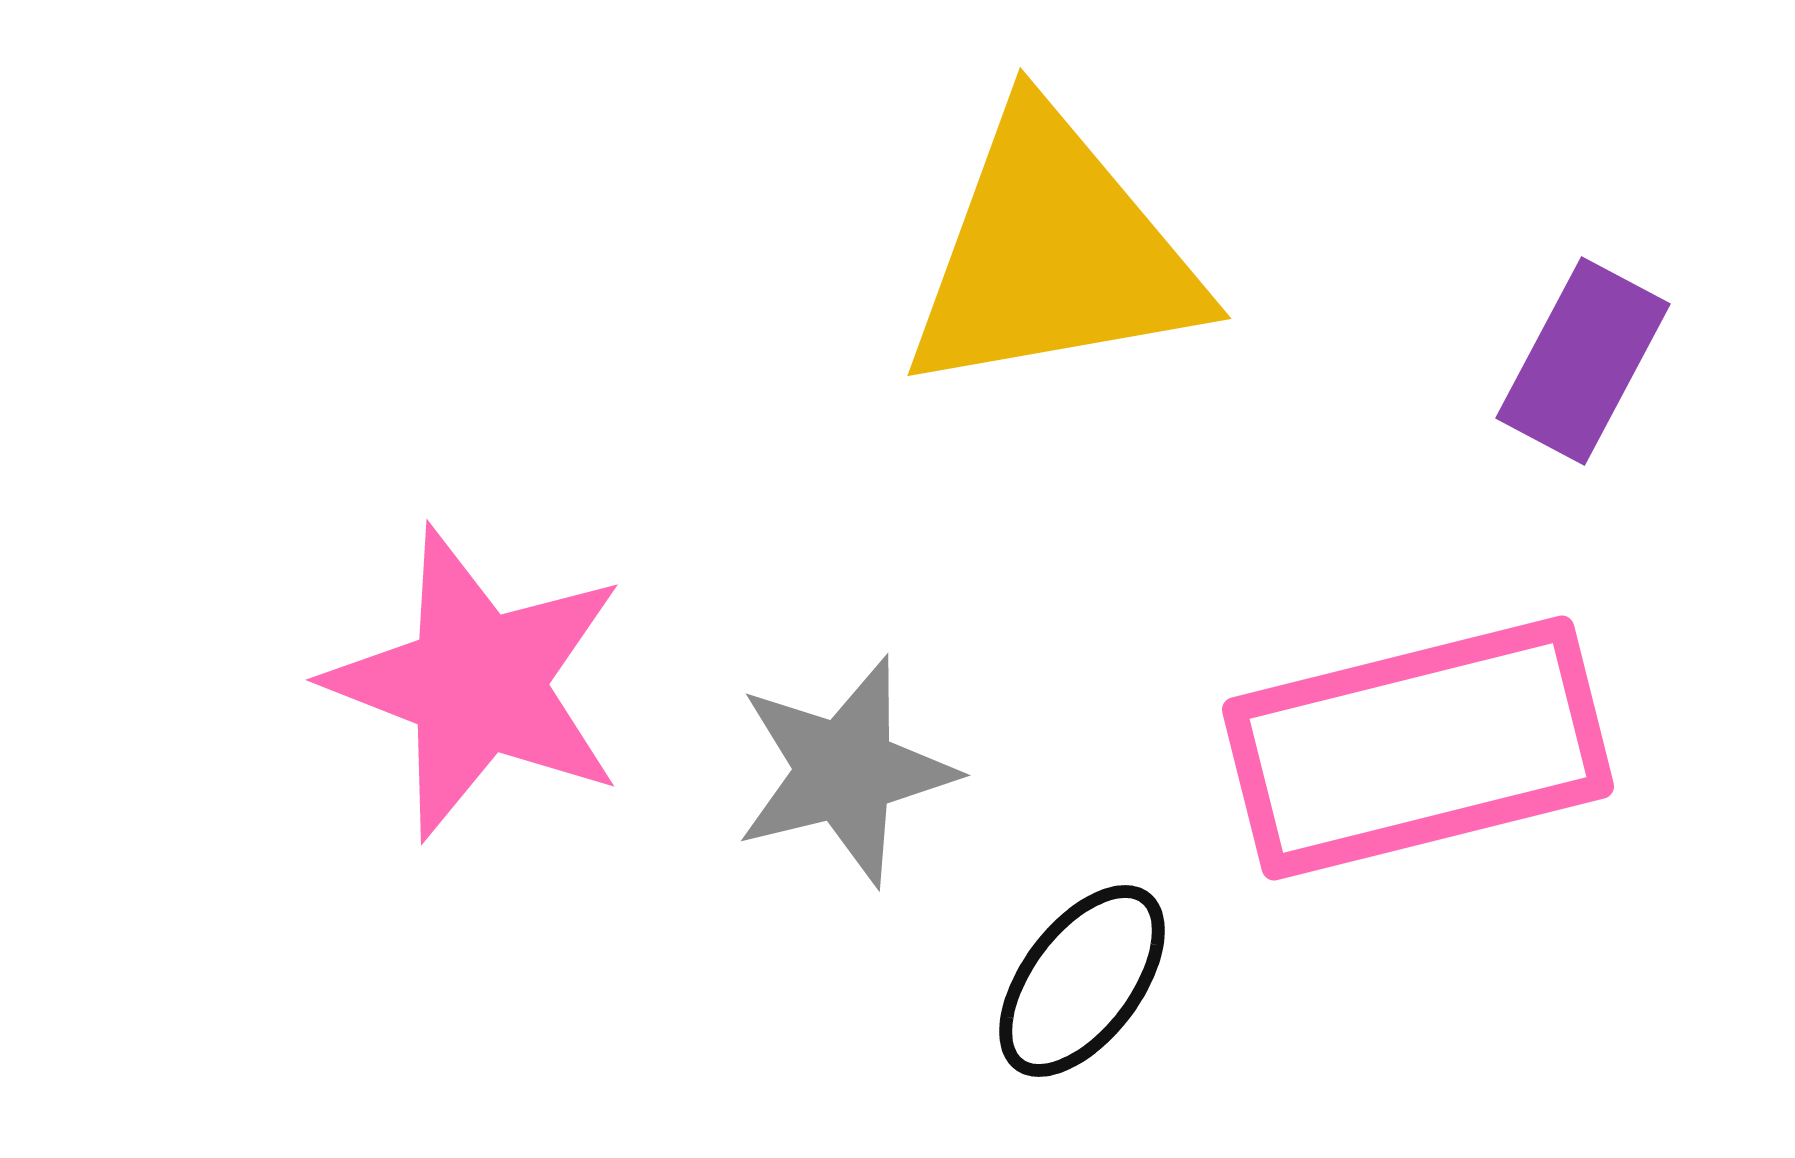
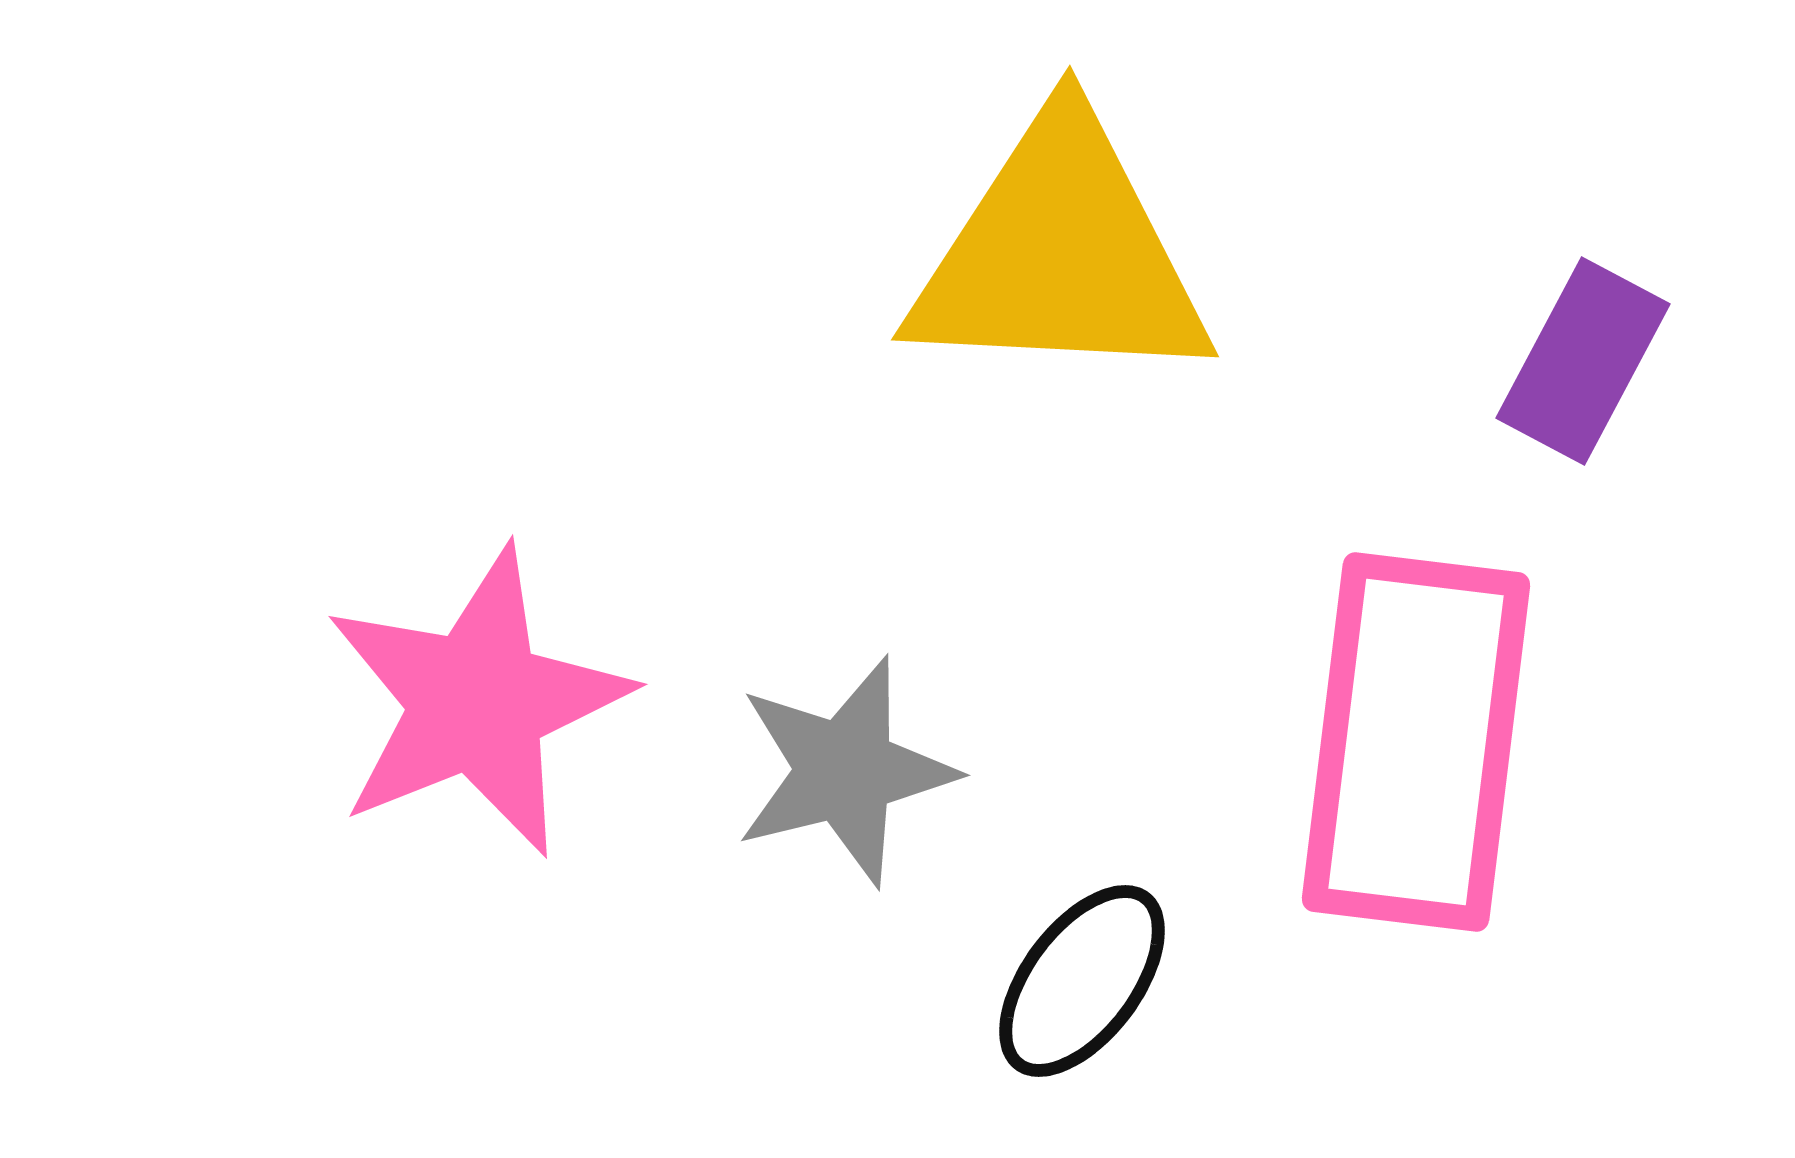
yellow triangle: moved 7 px right; rotated 13 degrees clockwise
pink star: moved 19 px down; rotated 29 degrees clockwise
pink rectangle: moved 2 px left, 6 px up; rotated 69 degrees counterclockwise
